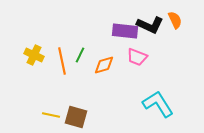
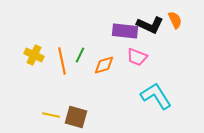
cyan L-shape: moved 2 px left, 8 px up
